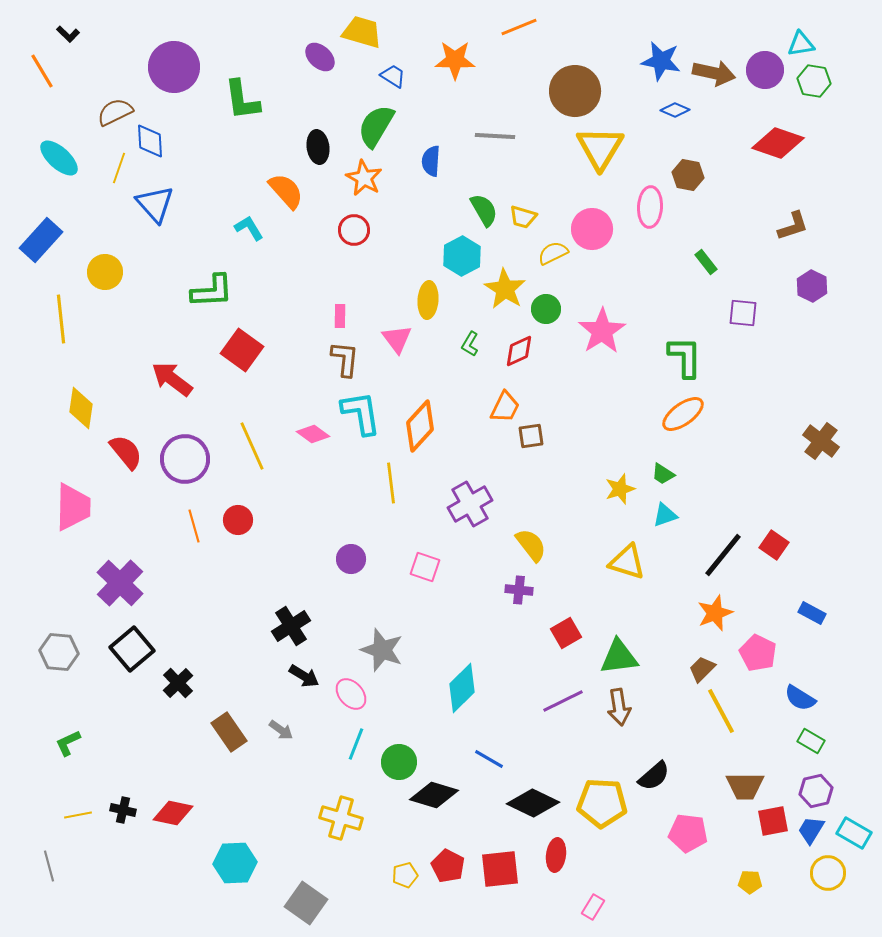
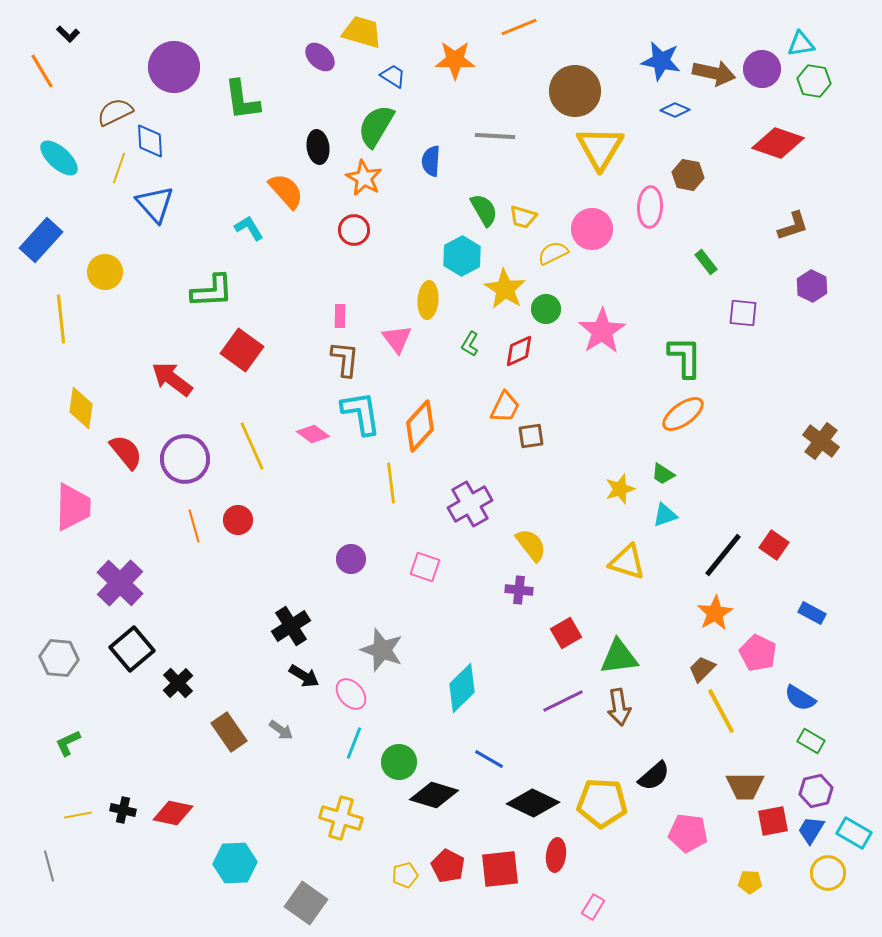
purple circle at (765, 70): moved 3 px left, 1 px up
orange star at (715, 613): rotated 9 degrees counterclockwise
gray hexagon at (59, 652): moved 6 px down
cyan line at (356, 744): moved 2 px left, 1 px up
